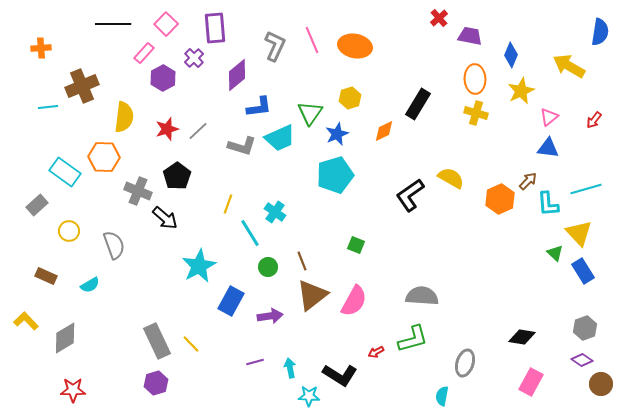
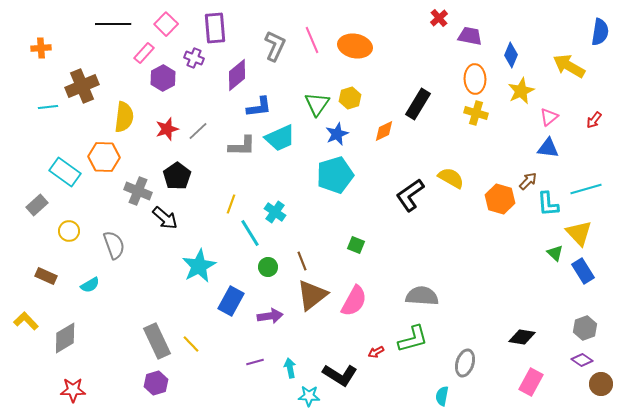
purple cross at (194, 58): rotated 24 degrees counterclockwise
green triangle at (310, 113): moved 7 px right, 9 px up
gray L-shape at (242, 146): rotated 16 degrees counterclockwise
orange hexagon at (500, 199): rotated 20 degrees counterclockwise
yellow line at (228, 204): moved 3 px right
